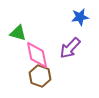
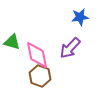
green triangle: moved 6 px left, 9 px down
